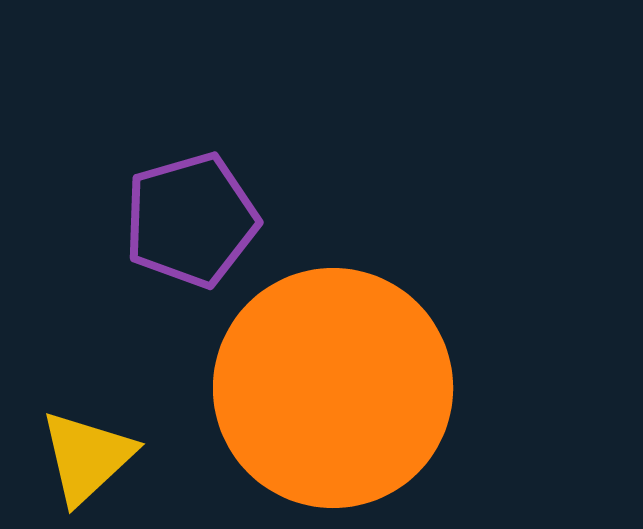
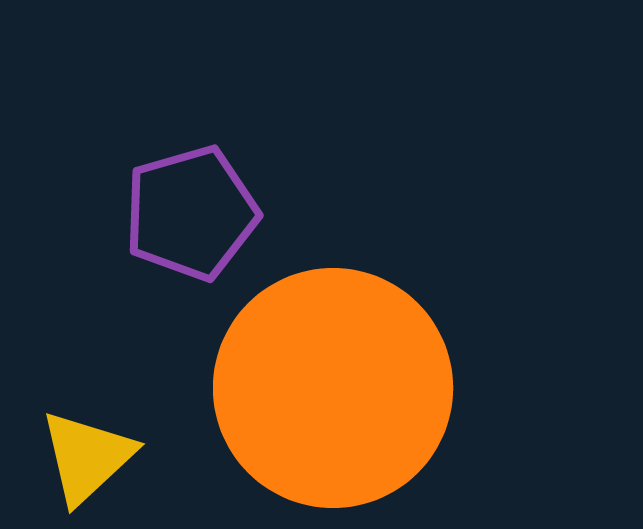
purple pentagon: moved 7 px up
